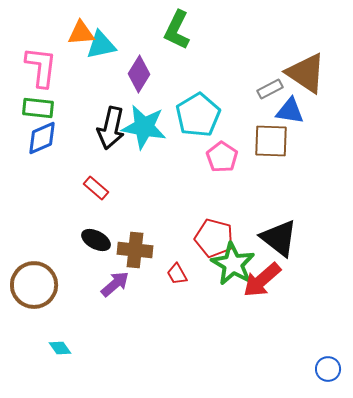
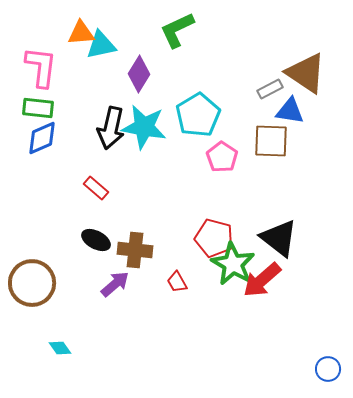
green L-shape: rotated 39 degrees clockwise
red trapezoid: moved 8 px down
brown circle: moved 2 px left, 2 px up
